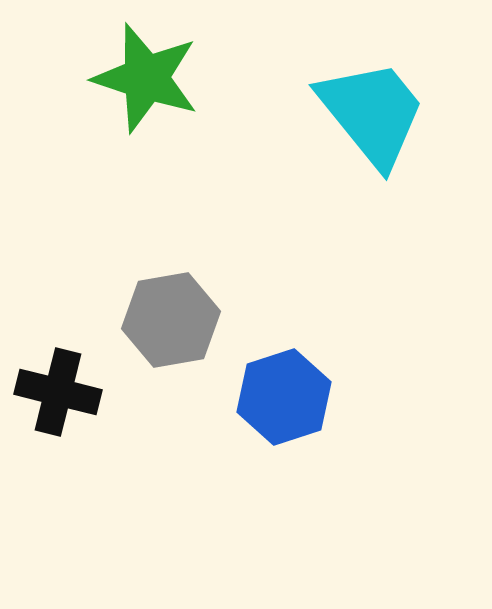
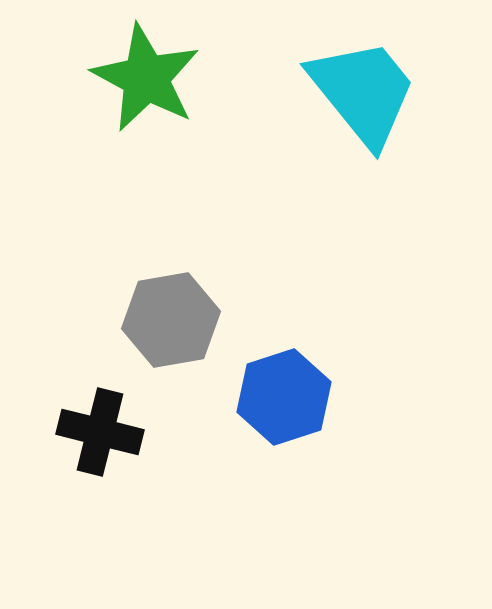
green star: rotated 10 degrees clockwise
cyan trapezoid: moved 9 px left, 21 px up
black cross: moved 42 px right, 40 px down
